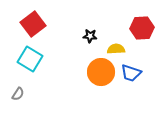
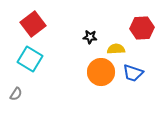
black star: moved 1 px down
blue trapezoid: moved 2 px right
gray semicircle: moved 2 px left
